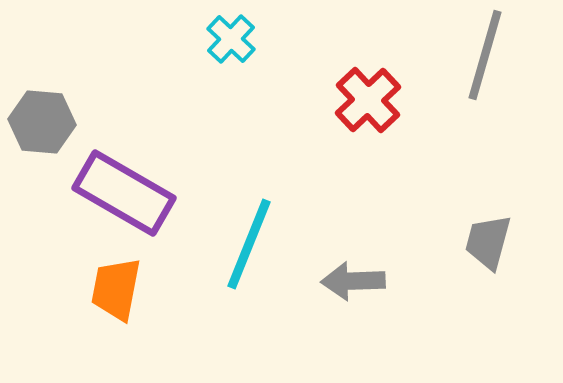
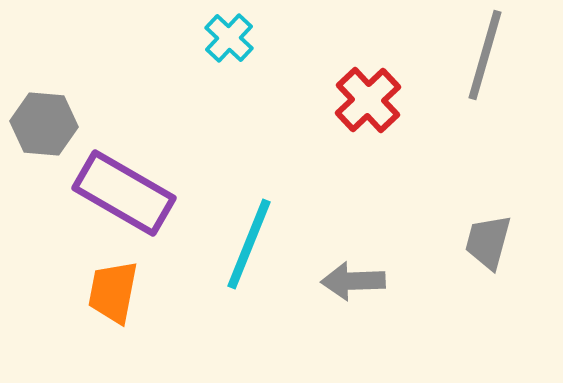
cyan cross: moved 2 px left, 1 px up
gray hexagon: moved 2 px right, 2 px down
orange trapezoid: moved 3 px left, 3 px down
